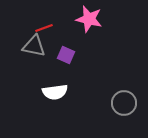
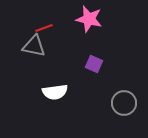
purple square: moved 28 px right, 9 px down
